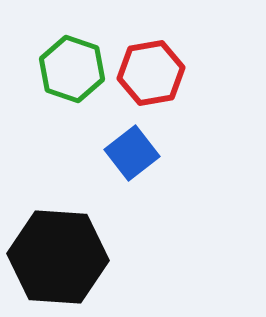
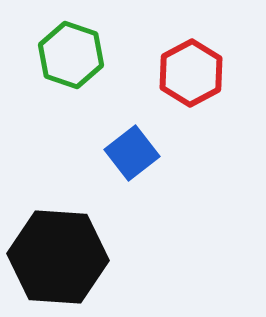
green hexagon: moved 1 px left, 14 px up
red hexagon: moved 40 px right; rotated 18 degrees counterclockwise
